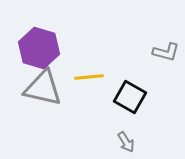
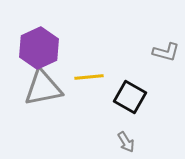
purple hexagon: rotated 18 degrees clockwise
gray triangle: rotated 24 degrees counterclockwise
